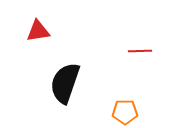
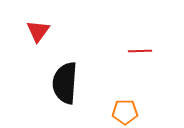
red triangle: rotated 45 degrees counterclockwise
black semicircle: rotated 15 degrees counterclockwise
